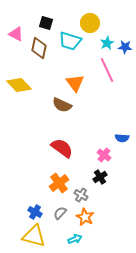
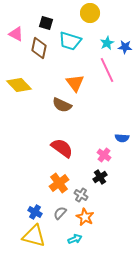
yellow circle: moved 10 px up
